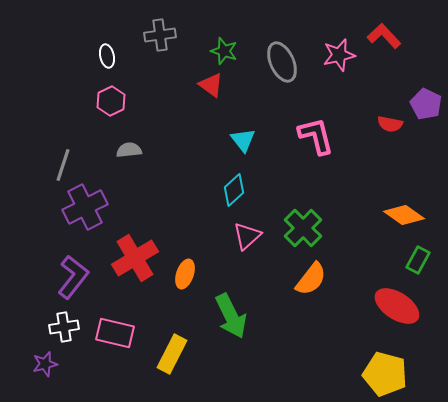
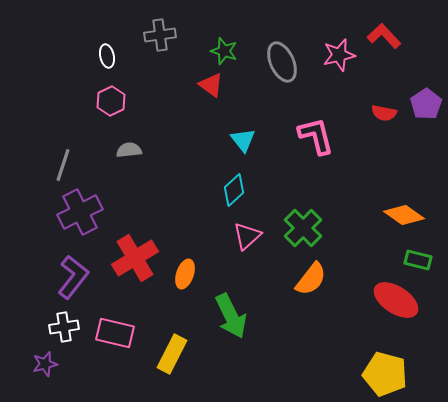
purple pentagon: rotated 12 degrees clockwise
red semicircle: moved 6 px left, 11 px up
purple cross: moved 5 px left, 5 px down
green rectangle: rotated 76 degrees clockwise
red ellipse: moved 1 px left, 6 px up
